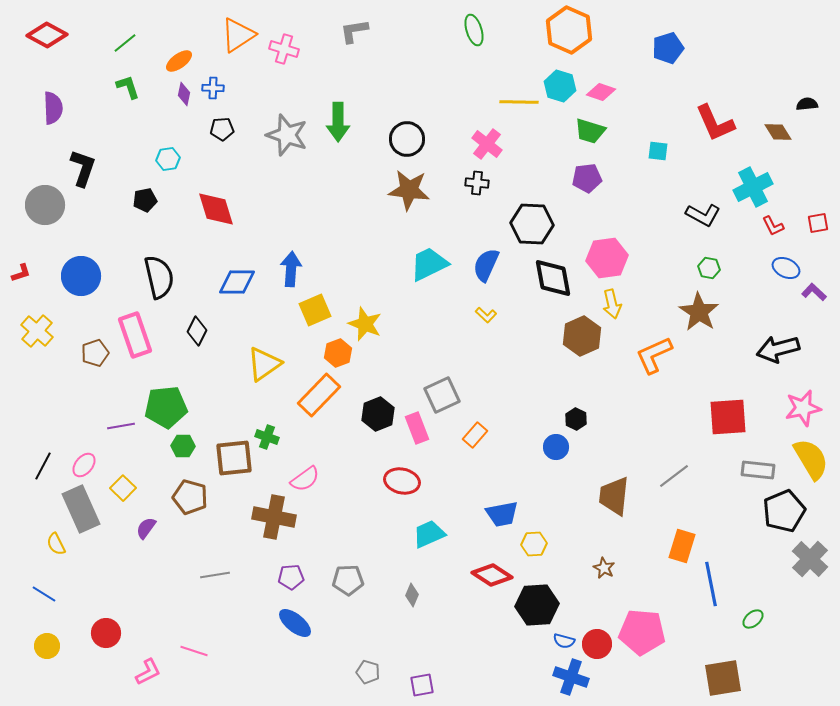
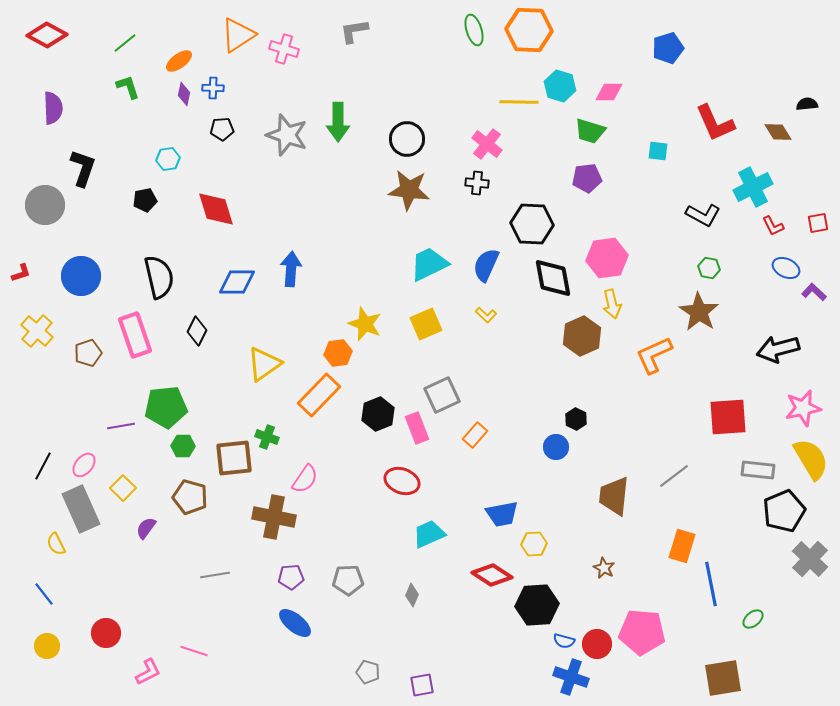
orange hexagon at (569, 30): moved 40 px left; rotated 21 degrees counterclockwise
pink diamond at (601, 92): moved 8 px right; rotated 20 degrees counterclockwise
yellow square at (315, 310): moved 111 px right, 14 px down
brown pentagon at (95, 353): moved 7 px left
orange hexagon at (338, 353): rotated 12 degrees clockwise
pink semicircle at (305, 479): rotated 20 degrees counterclockwise
red ellipse at (402, 481): rotated 8 degrees clockwise
blue line at (44, 594): rotated 20 degrees clockwise
